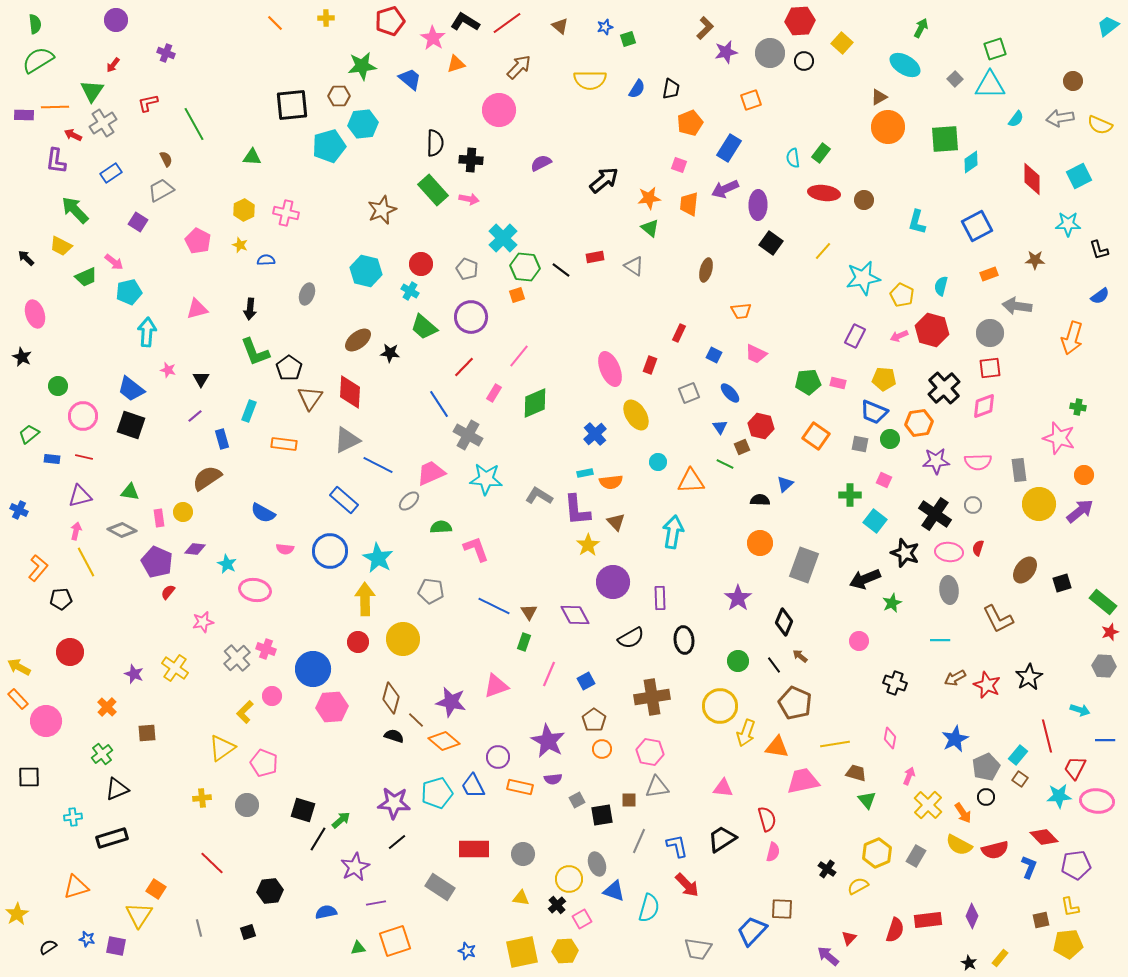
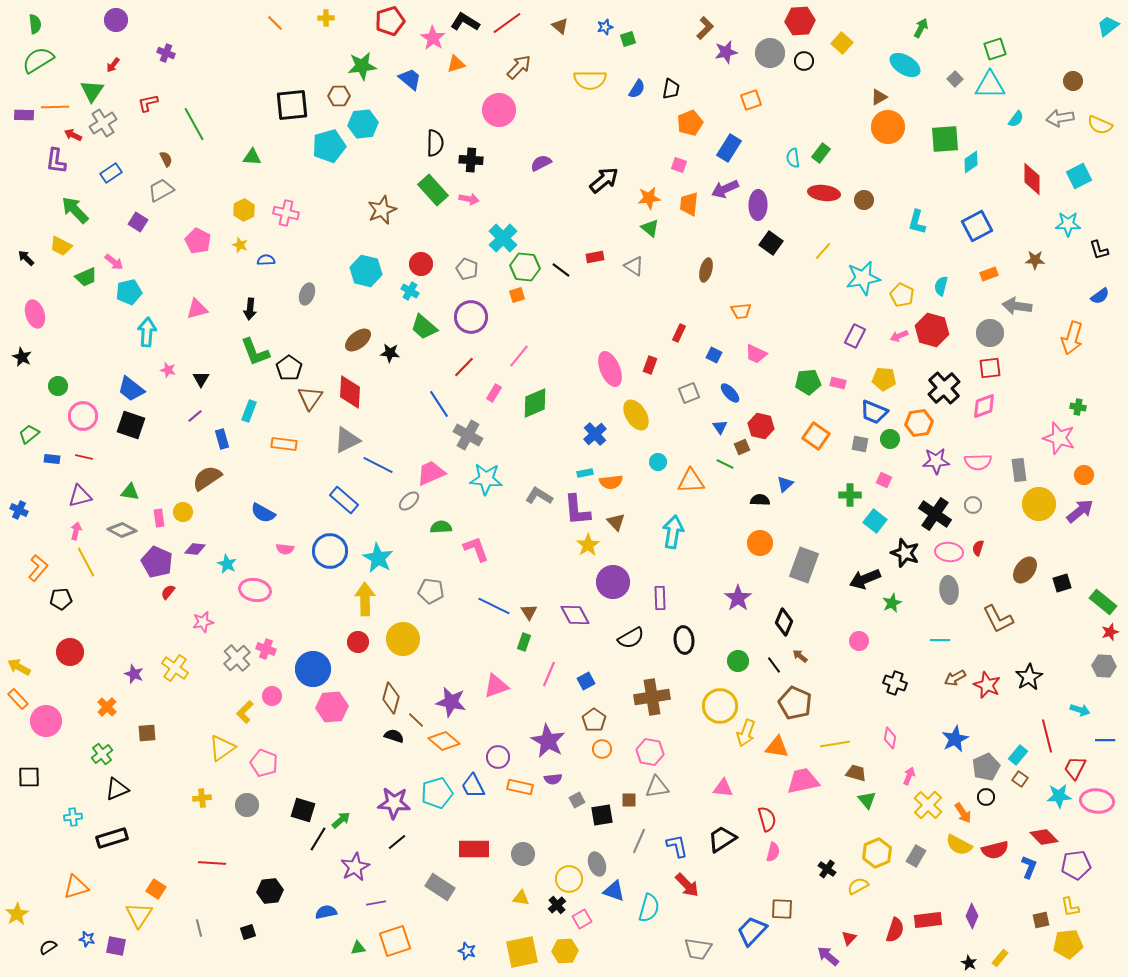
red line at (212, 863): rotated 40 degrees counterclockwise
